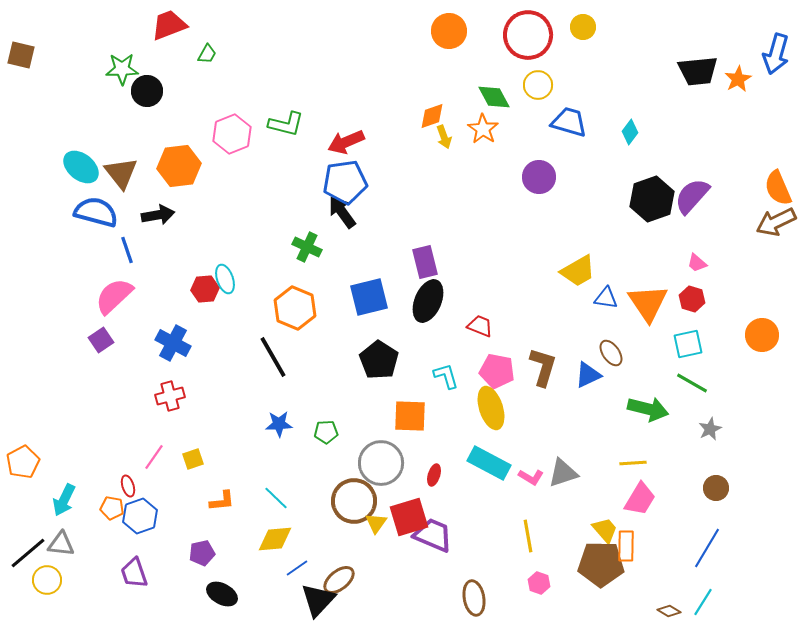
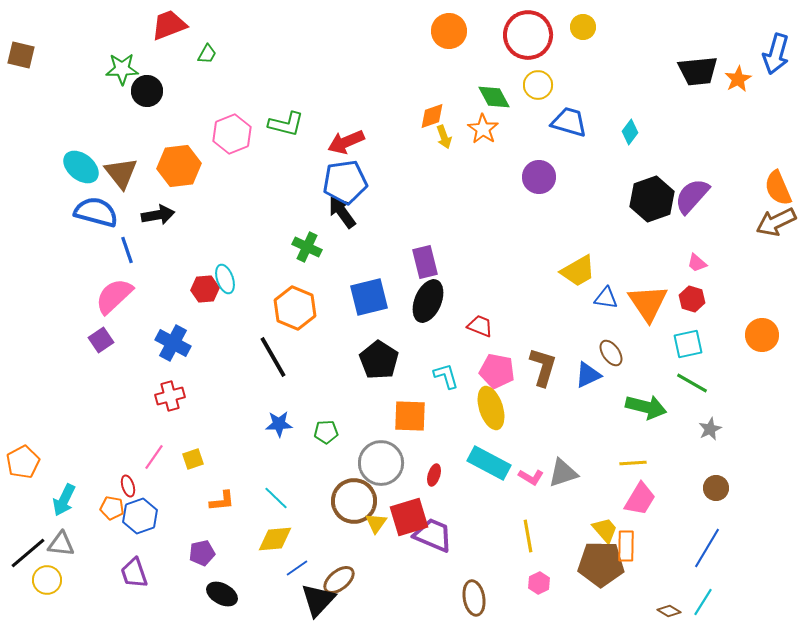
green arrow at (648, 409): moved 2 px left, 2 px up
pink hexagon at (539, 583): rotated 15 degrees clockwise
